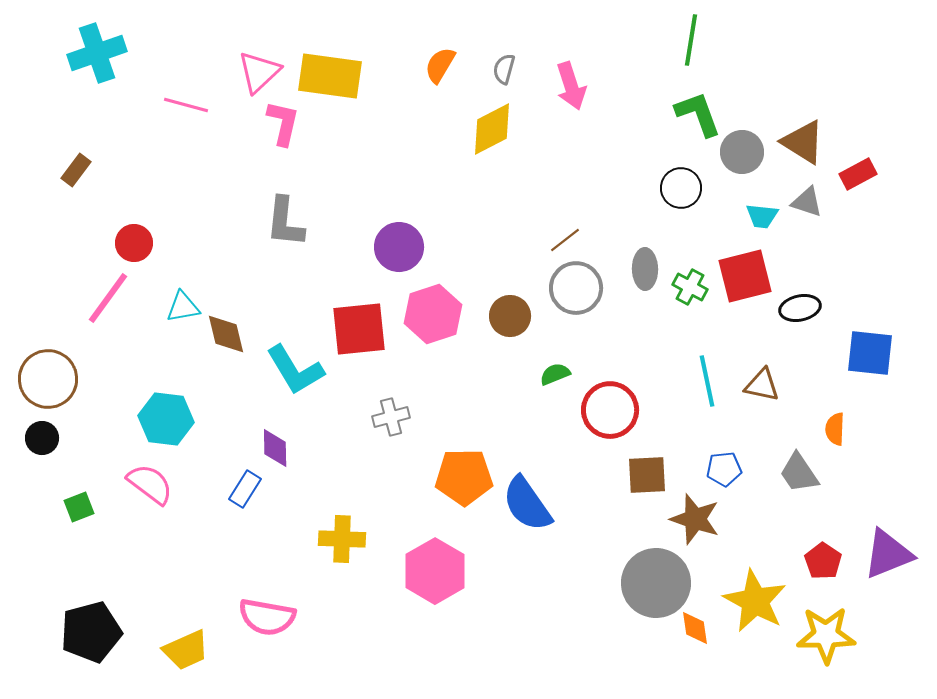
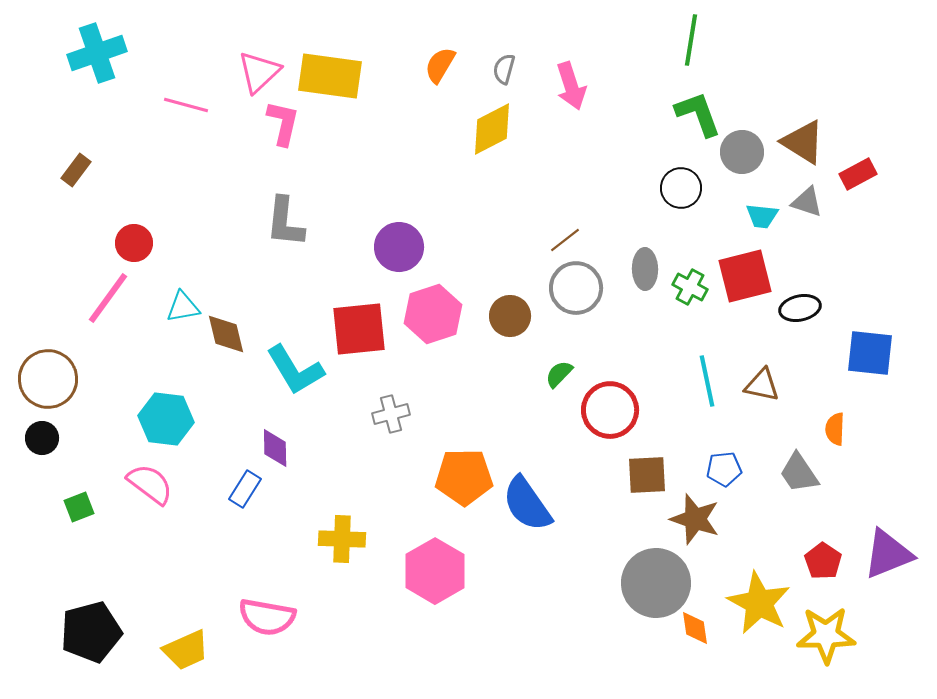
green semicircle at (555, 374): moved 4 px right; rotated 24 degrees counterclockwise
gray cross at (391, 417): moved 3 px up
yellow star at (755, 601): moved 4 px right, 2 px down
